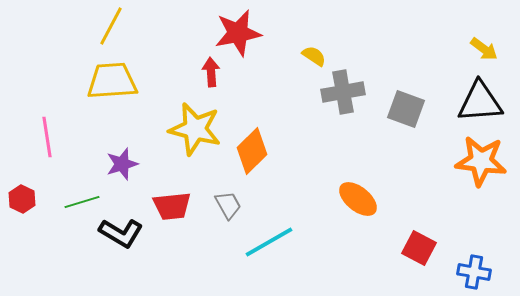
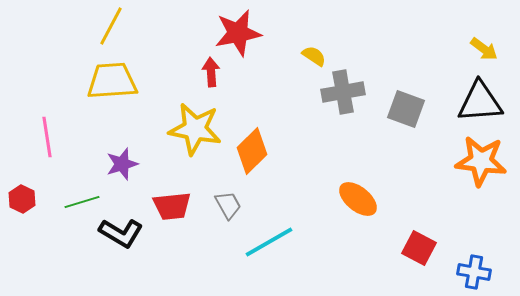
yellow star: rotated 4 degrees counterclockwise
